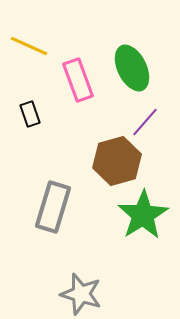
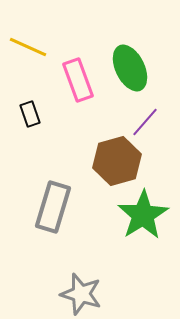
yellow line: moved 1 px left, 1 px down
green ellipse: moved 2 px left
